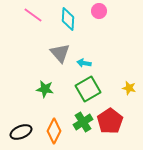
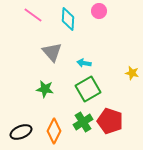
gray triangle: moved 8 px left, 1 px up
yellow star: moved 3 px right, 15 px up
red pentagon: rotated 20 degrees counterclockwise
